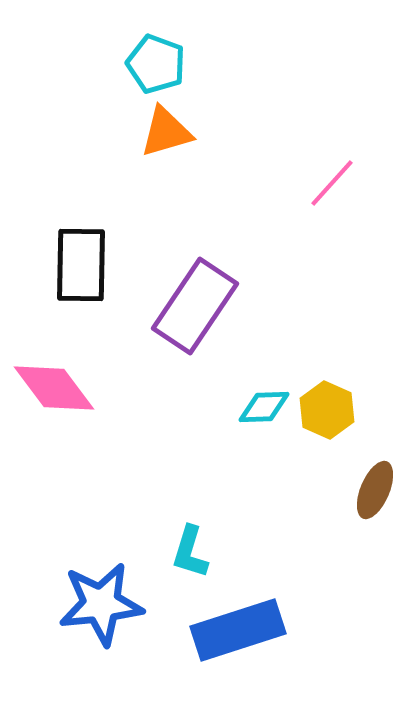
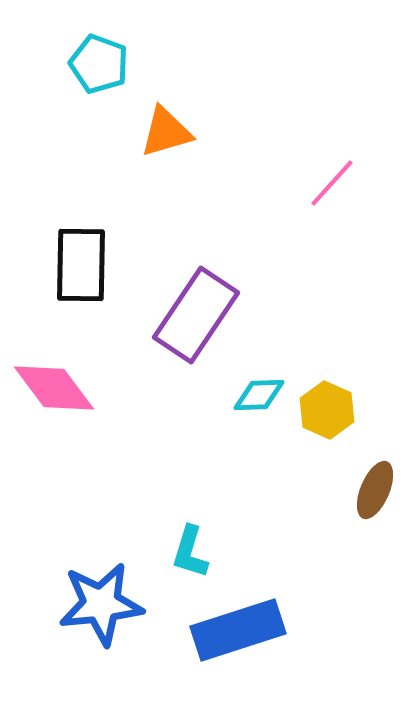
cyan pentagon: moved 57 px left
purple rectangle: moved 1 px right, 9 px down
cyan diamond: moved 5 px left, 12 px up
